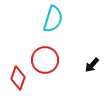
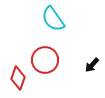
cyan semicircle: rotated 128 degrees clockwise
